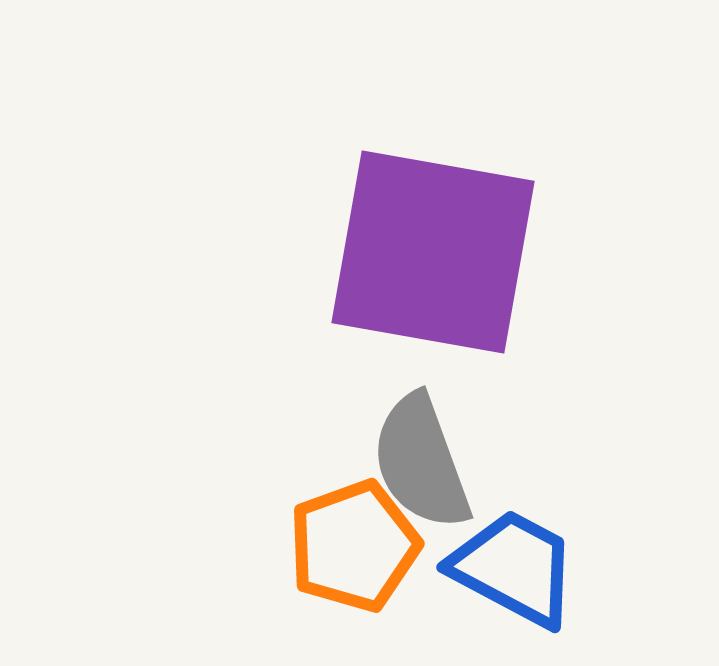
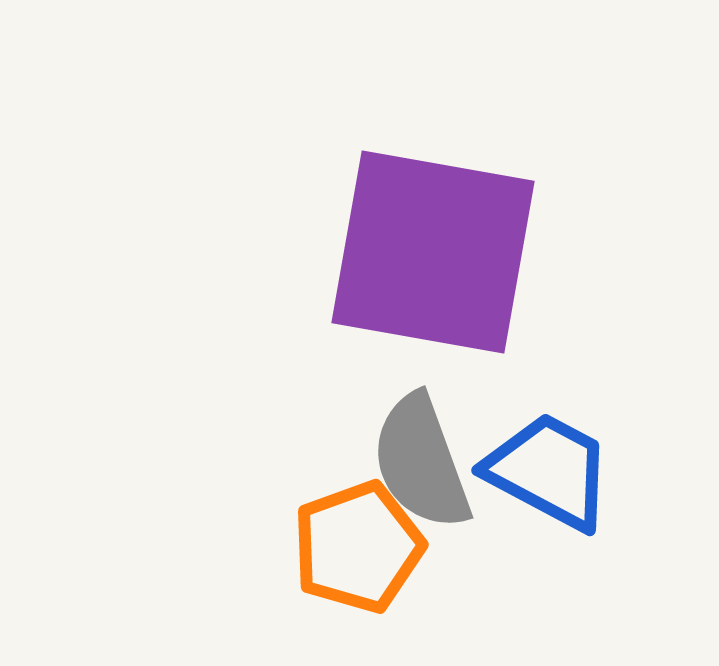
orange pentagon: moved 4 px right, 1 px down
blue trapezoid: moved 35 px right, 97 px up
